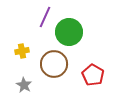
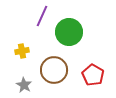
purple line: moved 3 px left, 1 px up
brown circle: moved 6 px down
